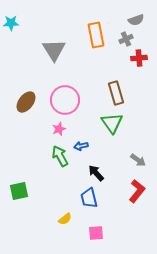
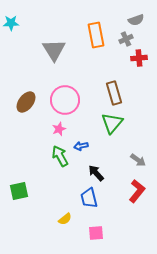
brown rectangle: moved 2 px left
green triangle: rotated 15 degrees clockwise
